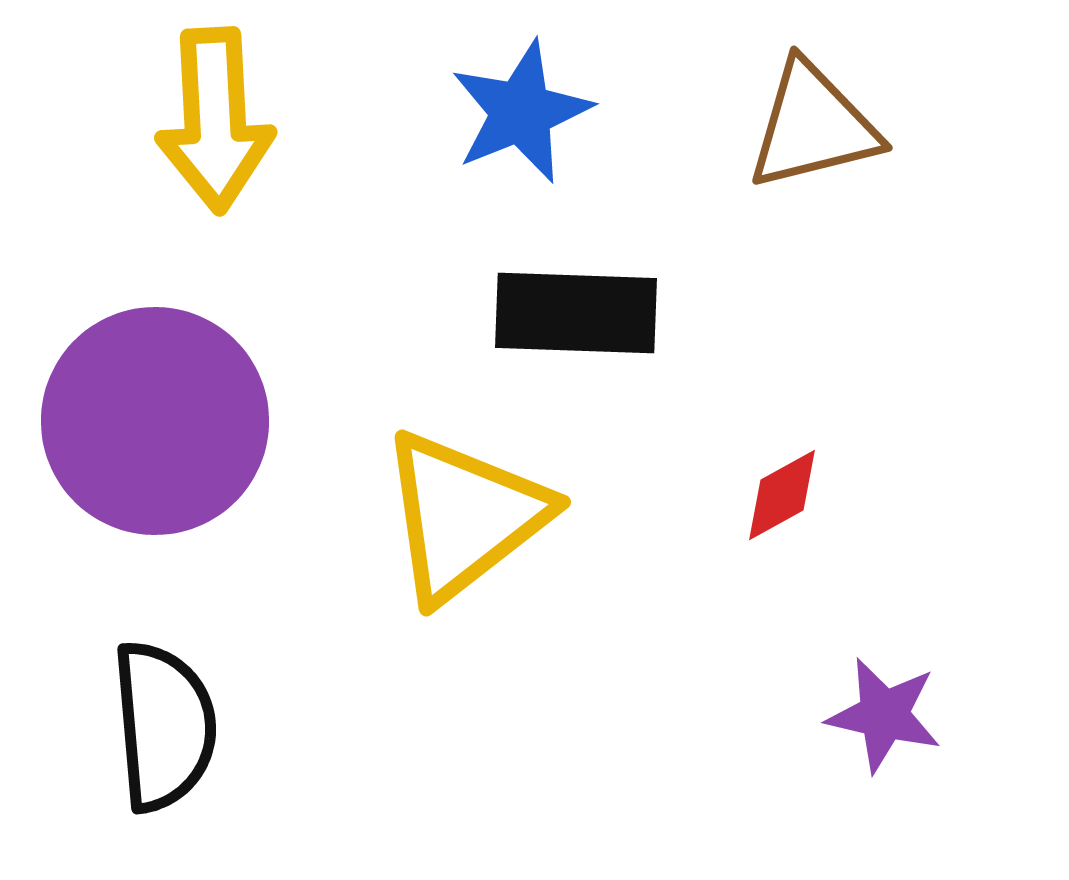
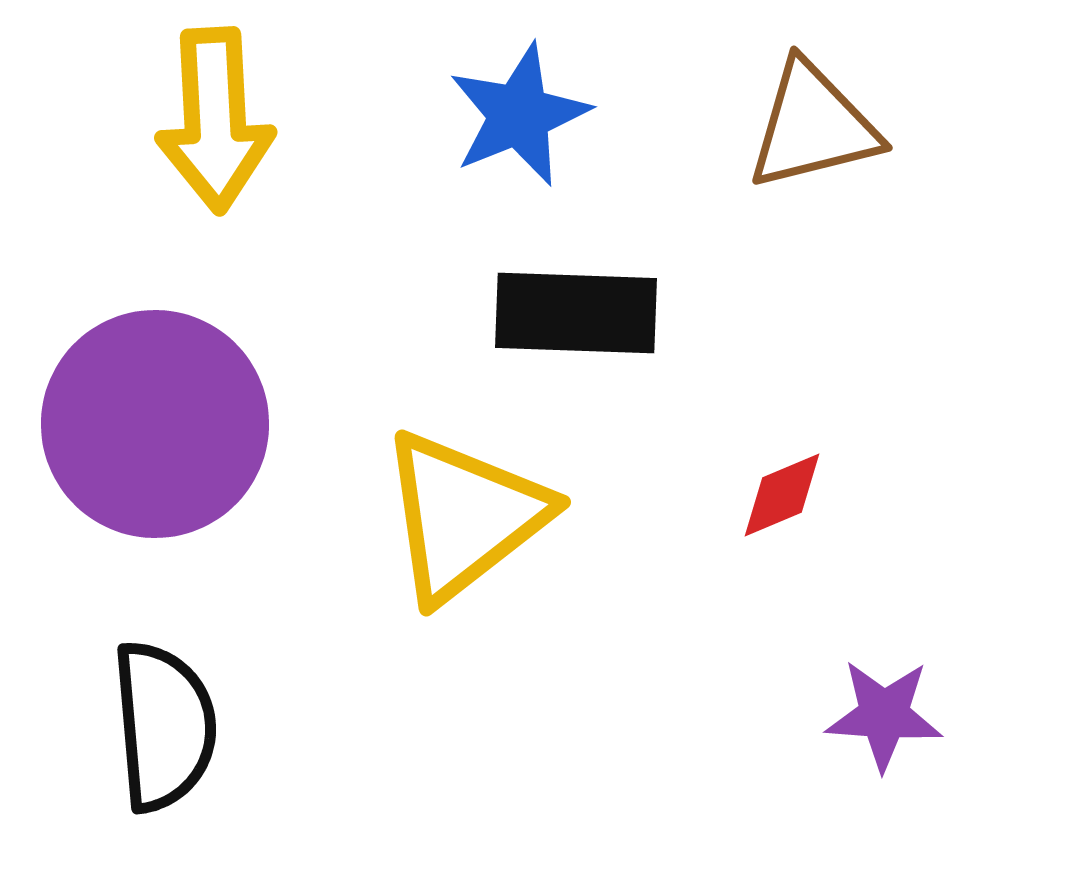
blue star: moved 2 px left, 3 px down
purple circle: moved 3 px down
red diamond: rotated 6 degrees clockwise
purple star: rotated 9 degrees counterclockwise
